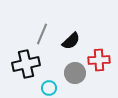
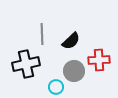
gray line: rotated 25 degrees counterclockwise
gray circle: moved 1 px left, 2 px up
cyan circle: moved 7 px right, 1 px up
